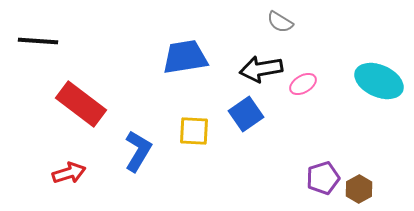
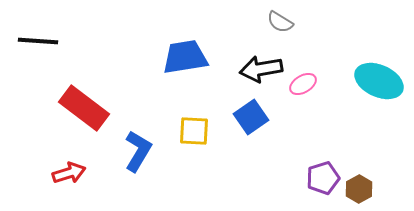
red rectangle: moved 3 px right, 4 px down
blue square: moved 5 px right, 3 px down
